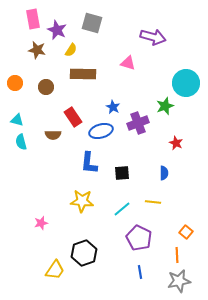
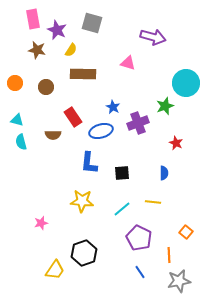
orange line: moved 8 px left
blue line: rotated 24 degrees counterclockwise
